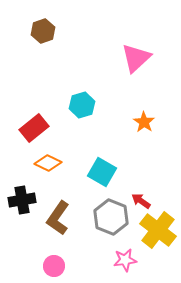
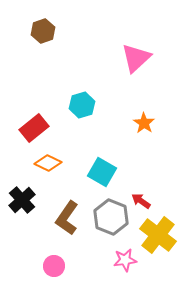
orange star: moved 1 px down
black cross: rotated 32 degrees counterclockwise
brown L-shape: moved 9 px right
yellow cross: moved 5 px down
